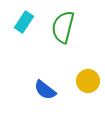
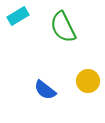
cyan rectangle: moved 6 px left, 6 px up; rotated 25 degrees clockwise
green semicircle: rotated 40 degrees counterclockwise
